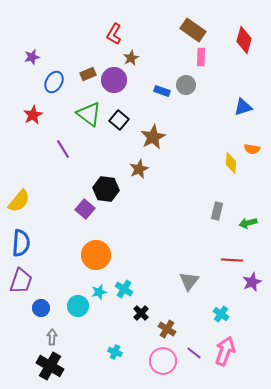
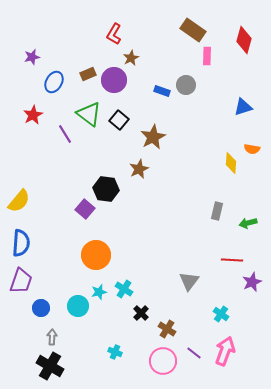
pink rectangle at (201, 57): moved 6 px right, 1 px up
purple line at (63, 149): moved 2 px right, 15 px up
